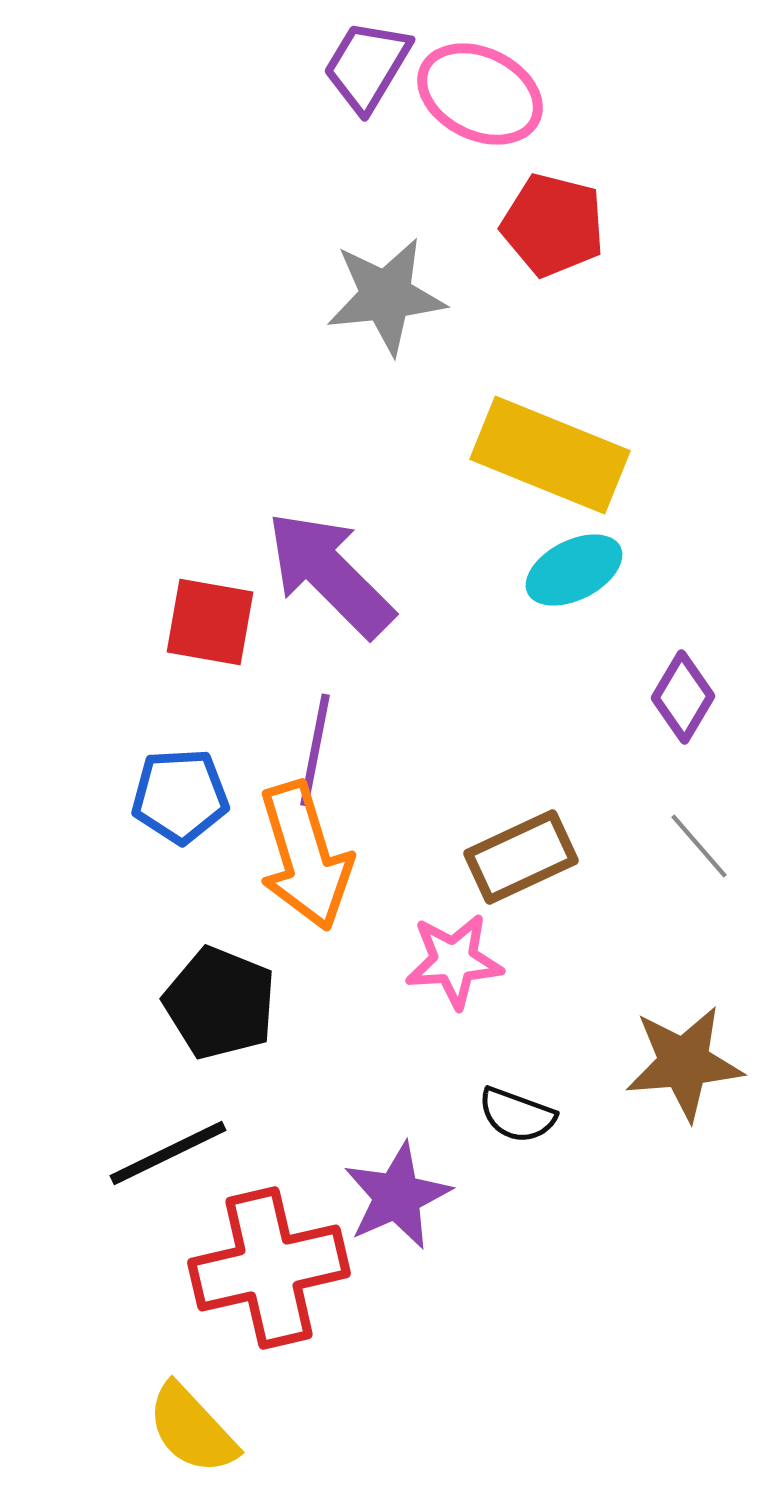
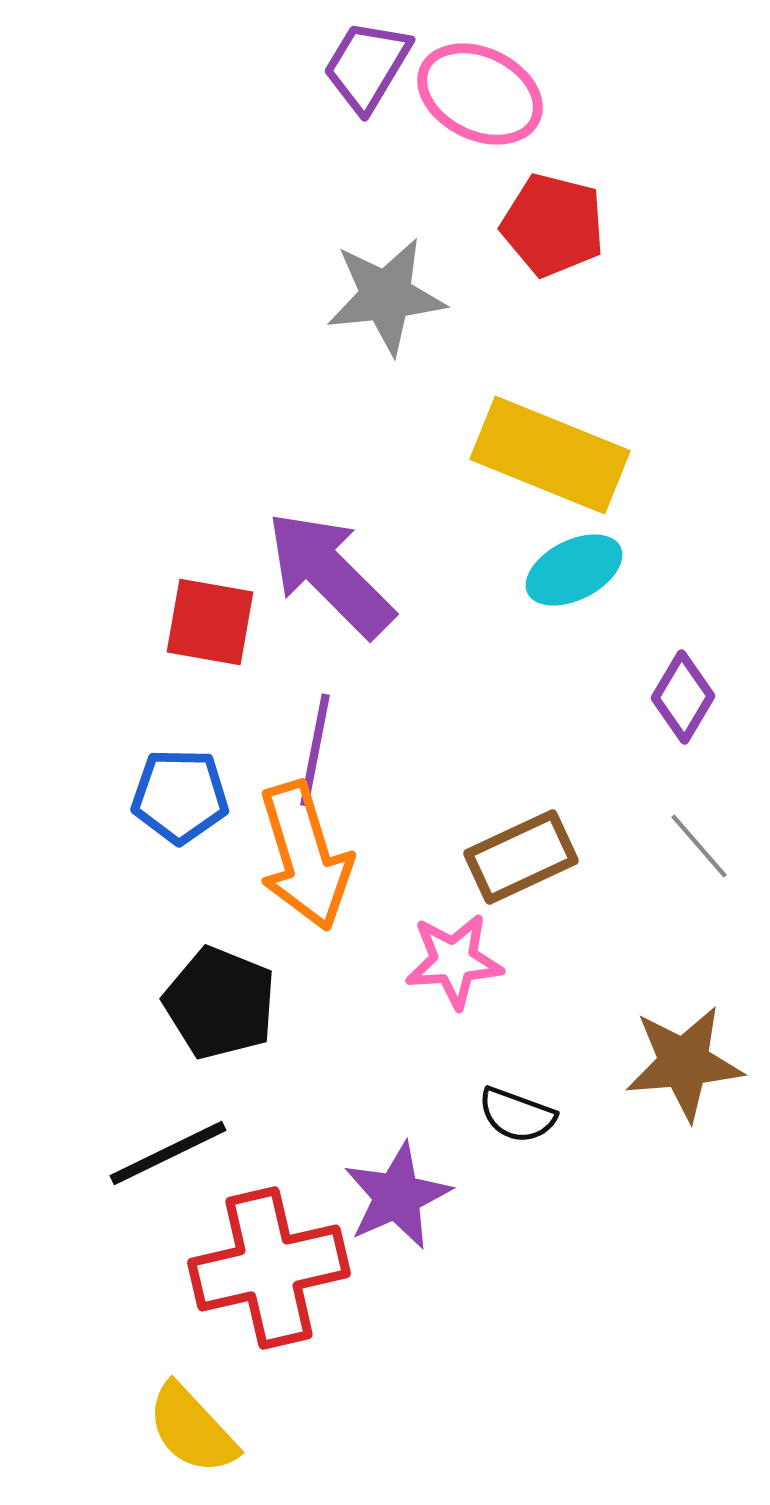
blue pentagon: rotated 4 degrees clockwise
